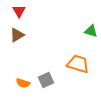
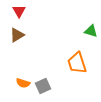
orange trapezoid: moved 1 px left, 1 px up; rotated 125 degrees counterclockwise
gray square: moved 3 px left, 6 px down
